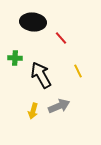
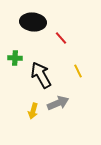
gray arrow: moved 1 px left, 3 px up
